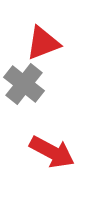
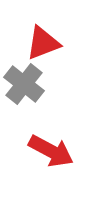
red arrow: moved 1 px left, 1 px up
